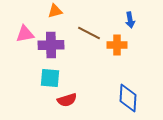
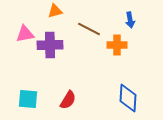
brown line: moved 4 px up
purple cross: moved 1 px left
cyan square: moved 22 px left, 21 px down
red semicircle: moved 1 px right; rotated 42 degrees counterclockwise
